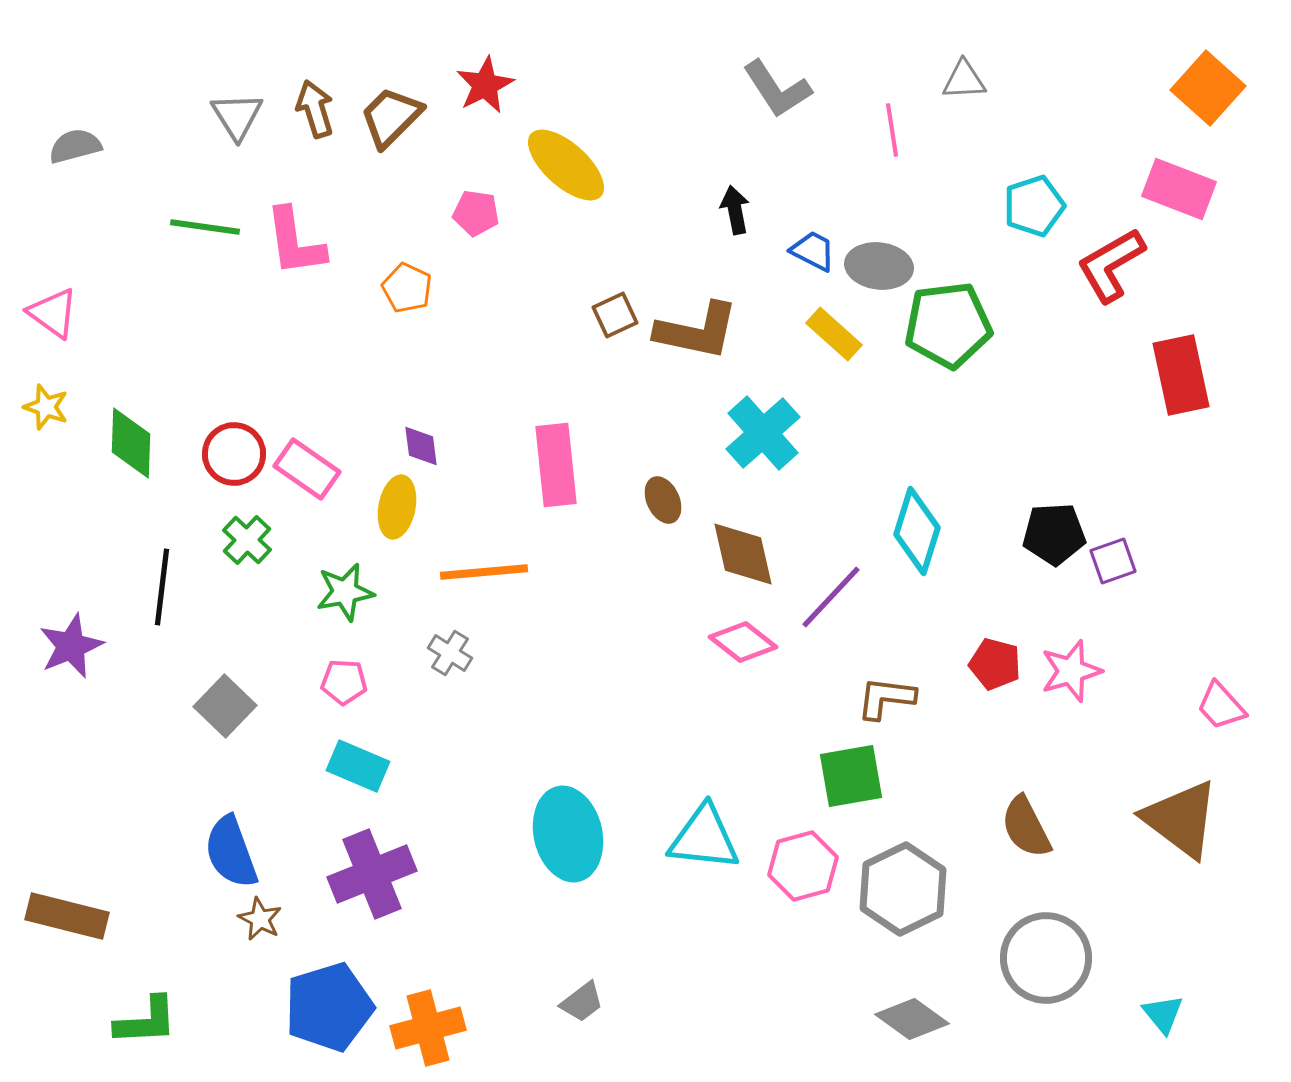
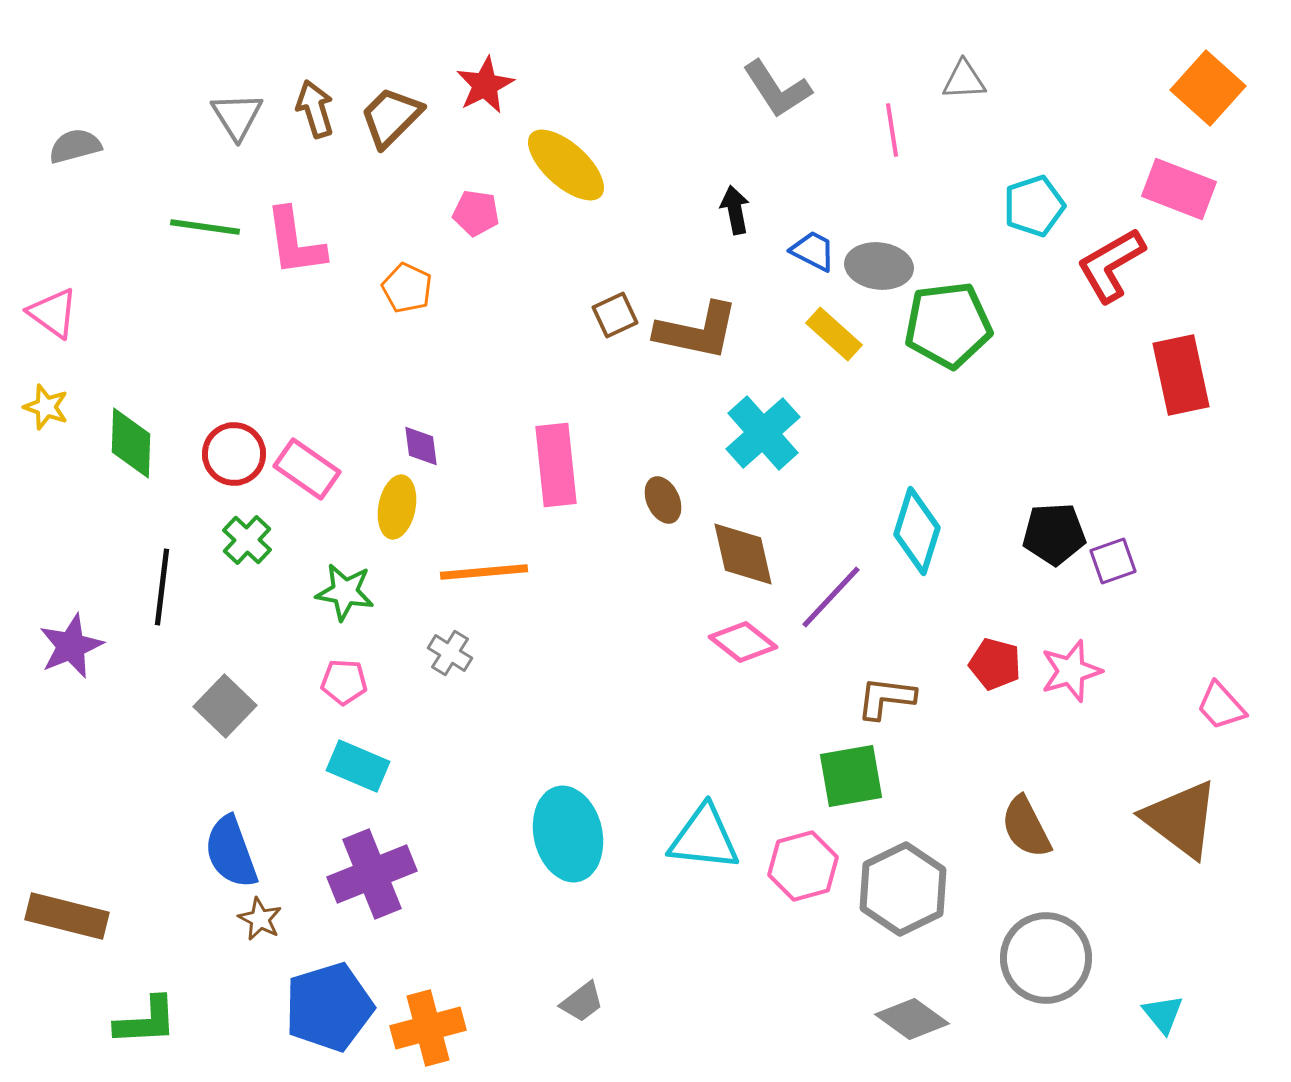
green star at (345, 592): rotated 20 degrees clockwise
